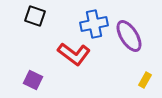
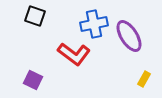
yellow rectangle: moved 1 px left, 1 px up
